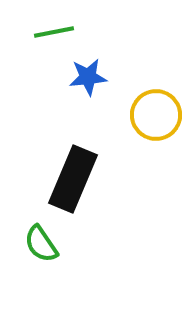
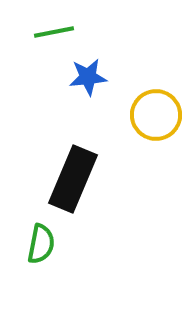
green semicircle: rotated 135 degrees counterclockwise
